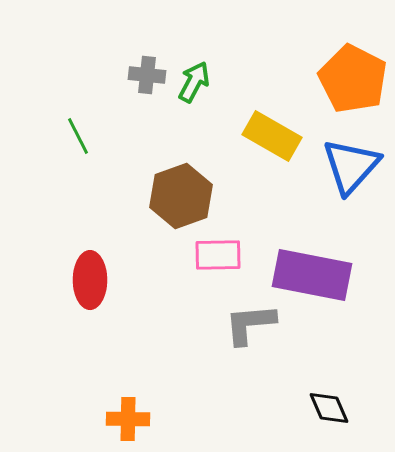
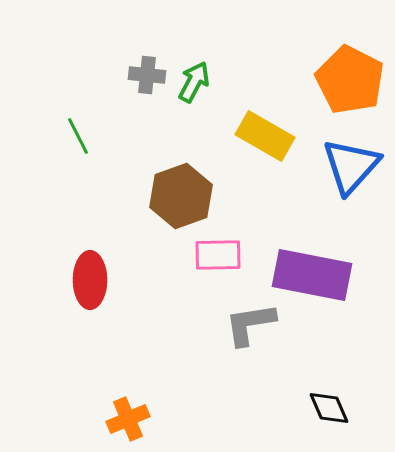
orange pentagon: moved 3 px left, 1 px down
yellow rectangle: moved 7 px left
gray L-shape: rotated 4 degrees counterclockwise
orange cross: rotated 24 degrees counterclockwise
